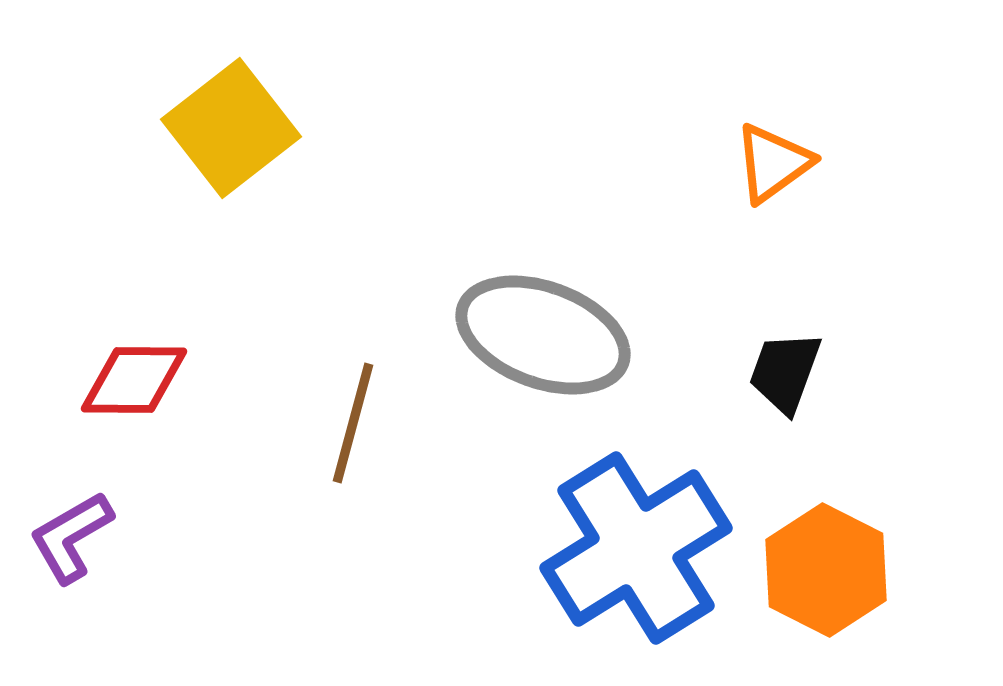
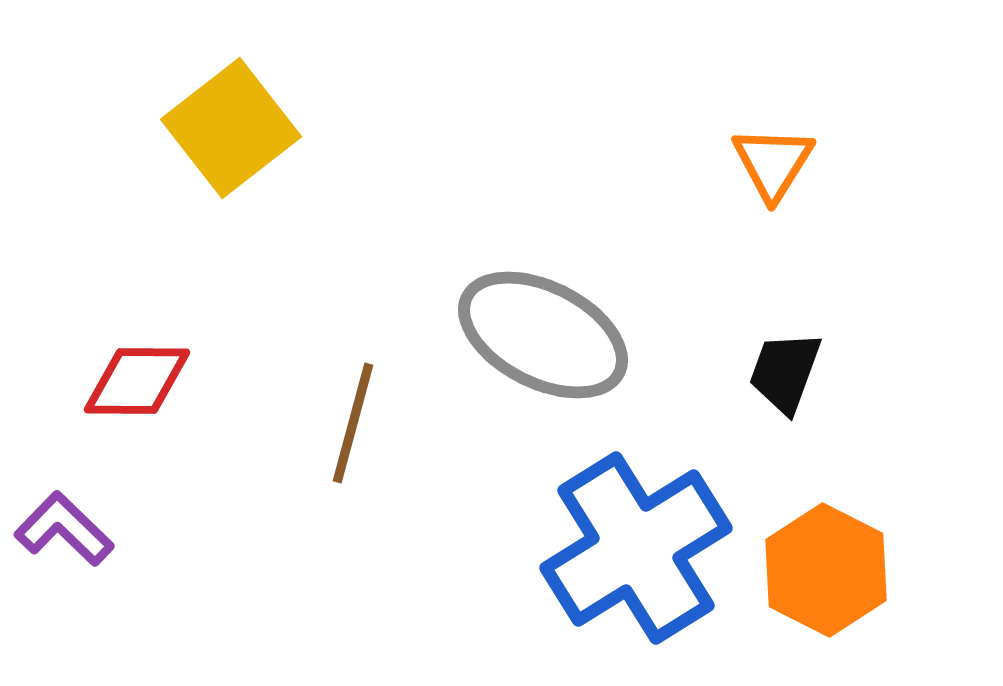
orange triangle: rotated 22 degrees counterclockwise
gray ellipse: rotated 7 degrees clockwise
red diamond: moved 3 px right, 1 px down
purple L-shape: moved 7 px left, 8 px up; rotated 74 degrees clockwise
